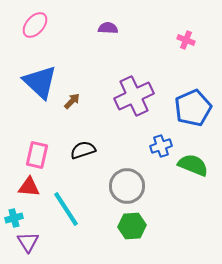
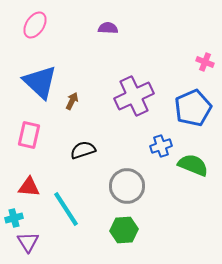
pink ellipse: rotated 8 degrees counterclockwise
pink cross: moved 19 px right, 22 px down
brown arrow: rotated 18 degrees counterclockwise
pink rectangle: moved 8 px left, 20 px up
green hexagon: moved 8 px left, 4 px down
